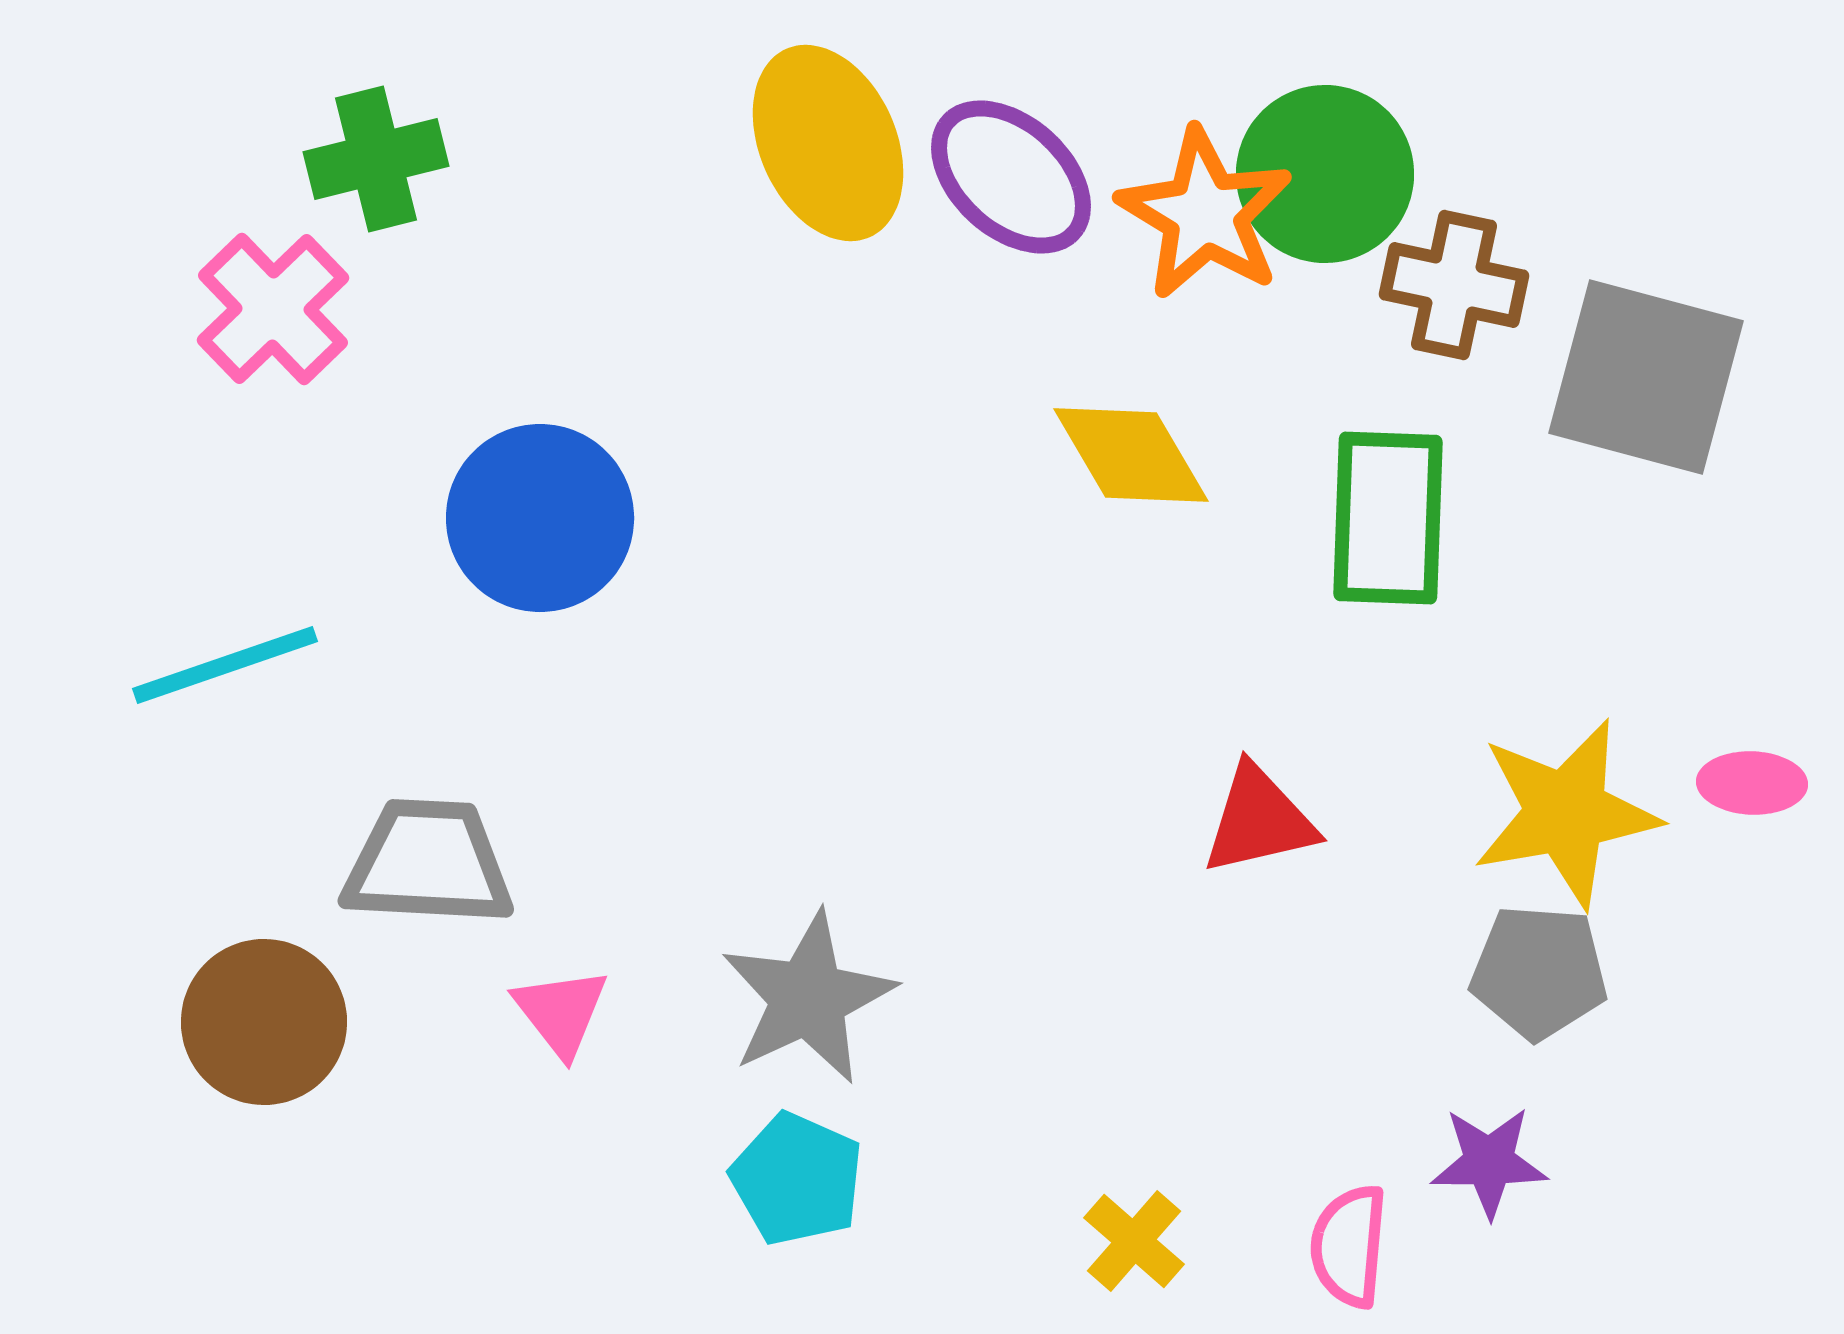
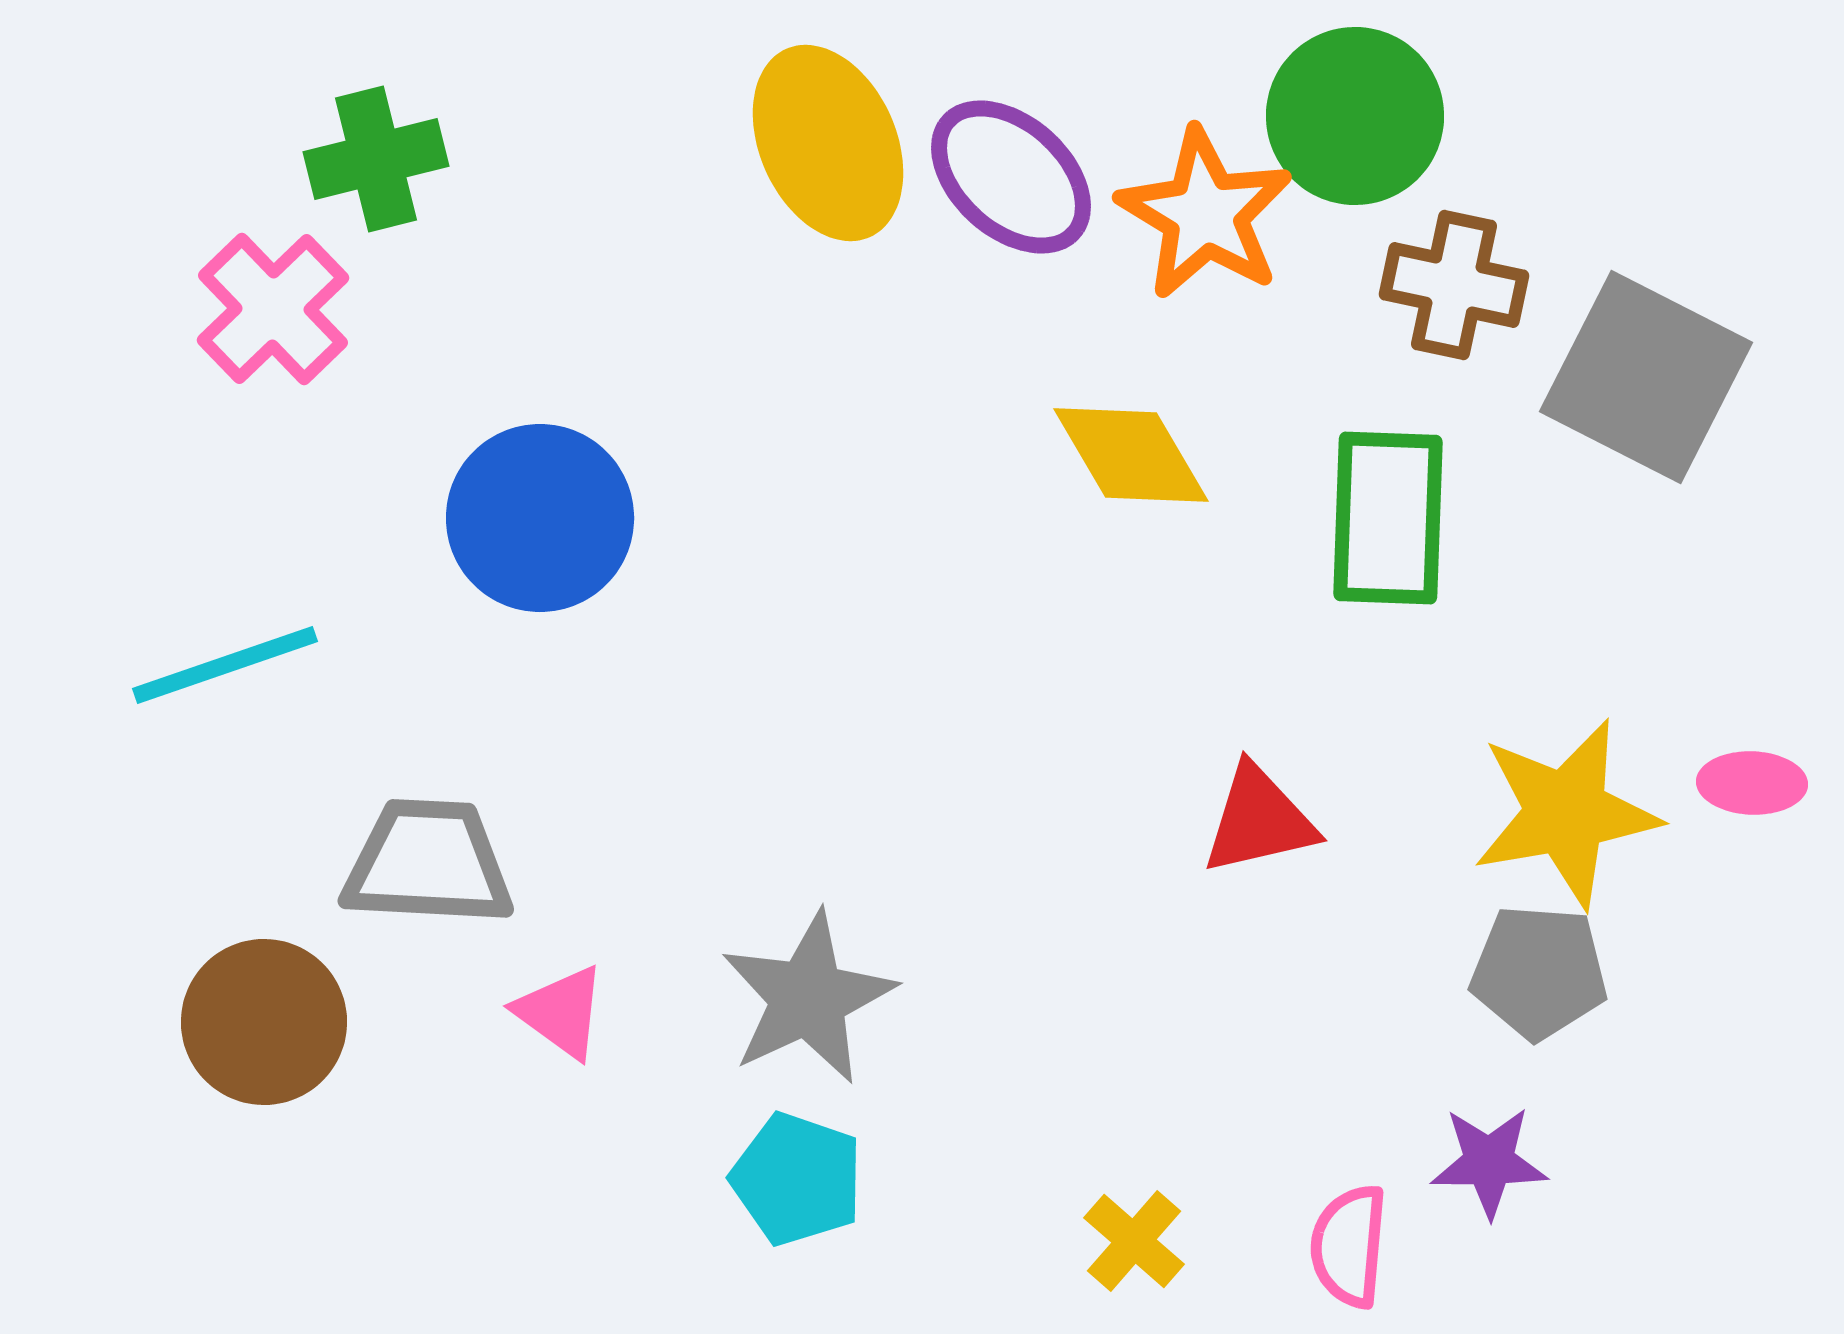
green circle: moved 30 px right, 58 px up
gray square: rotated 12 degrees clockwise
pink triangle: rotated 16 degrees counterclockwise
cyan pentagon: rotated 5 degrees counterclockwise
